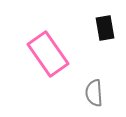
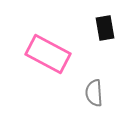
pink rectangle: rotated 27 degrees counterclockwise
